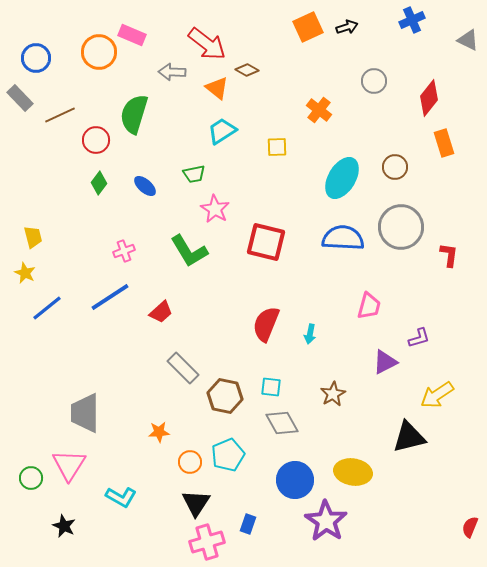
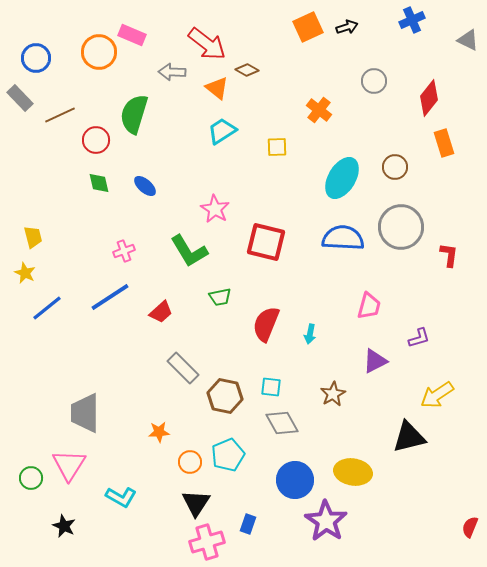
green trapezoid at (194, 174): moved 26 px right, 123 px down
green diamond at (99, 183): rotated 50 degrees counterclockwise
purple triangle at (385, 362): moved 10 px left, 1 px up
